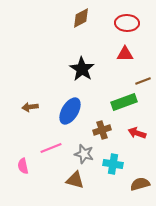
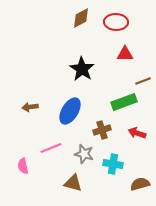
red ellipse: moved 11 px left, 1 px up
brown triangle: moved 2 px left, 3 px down
